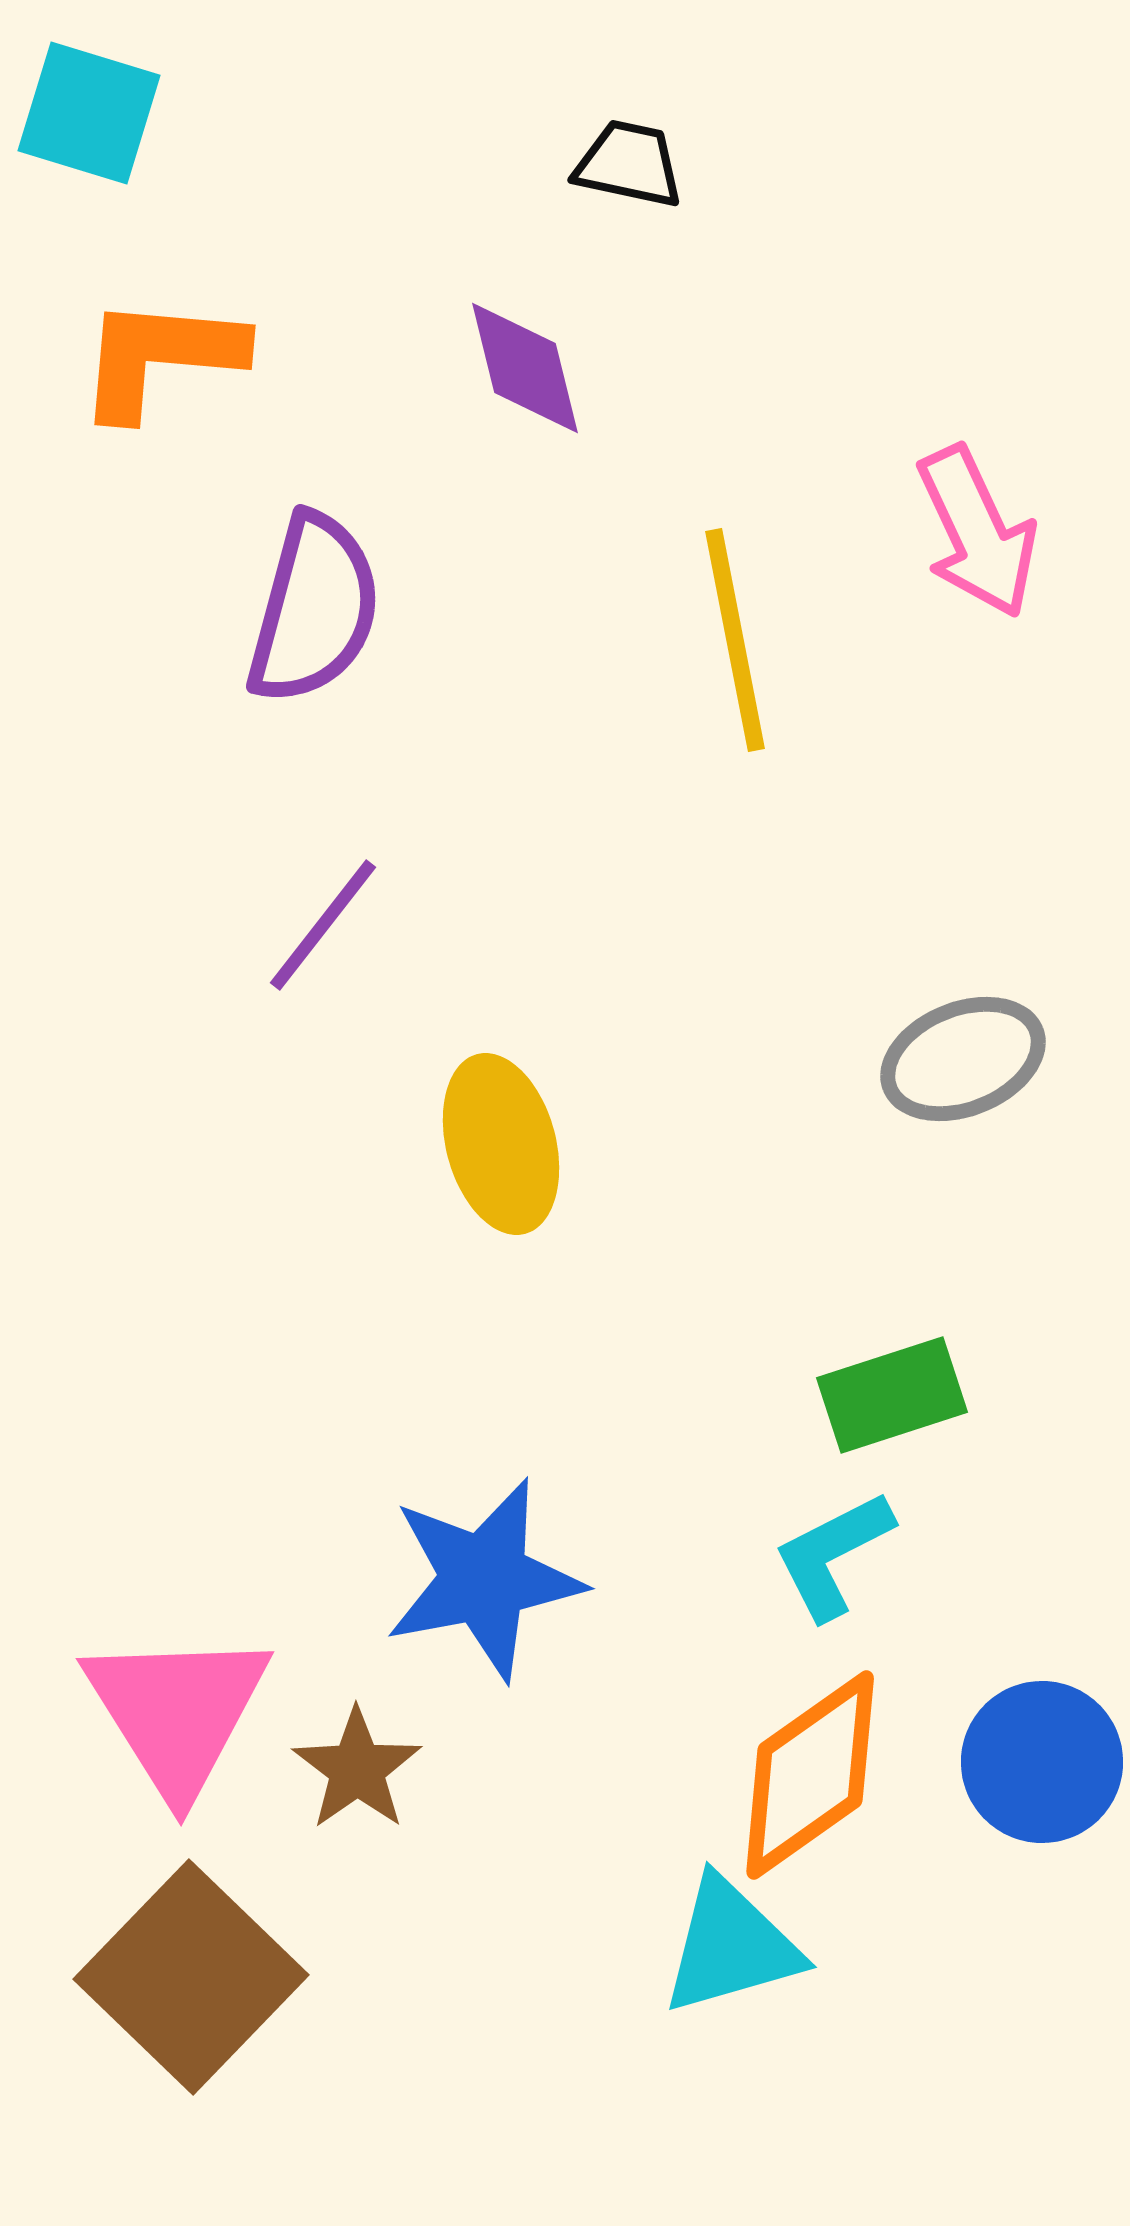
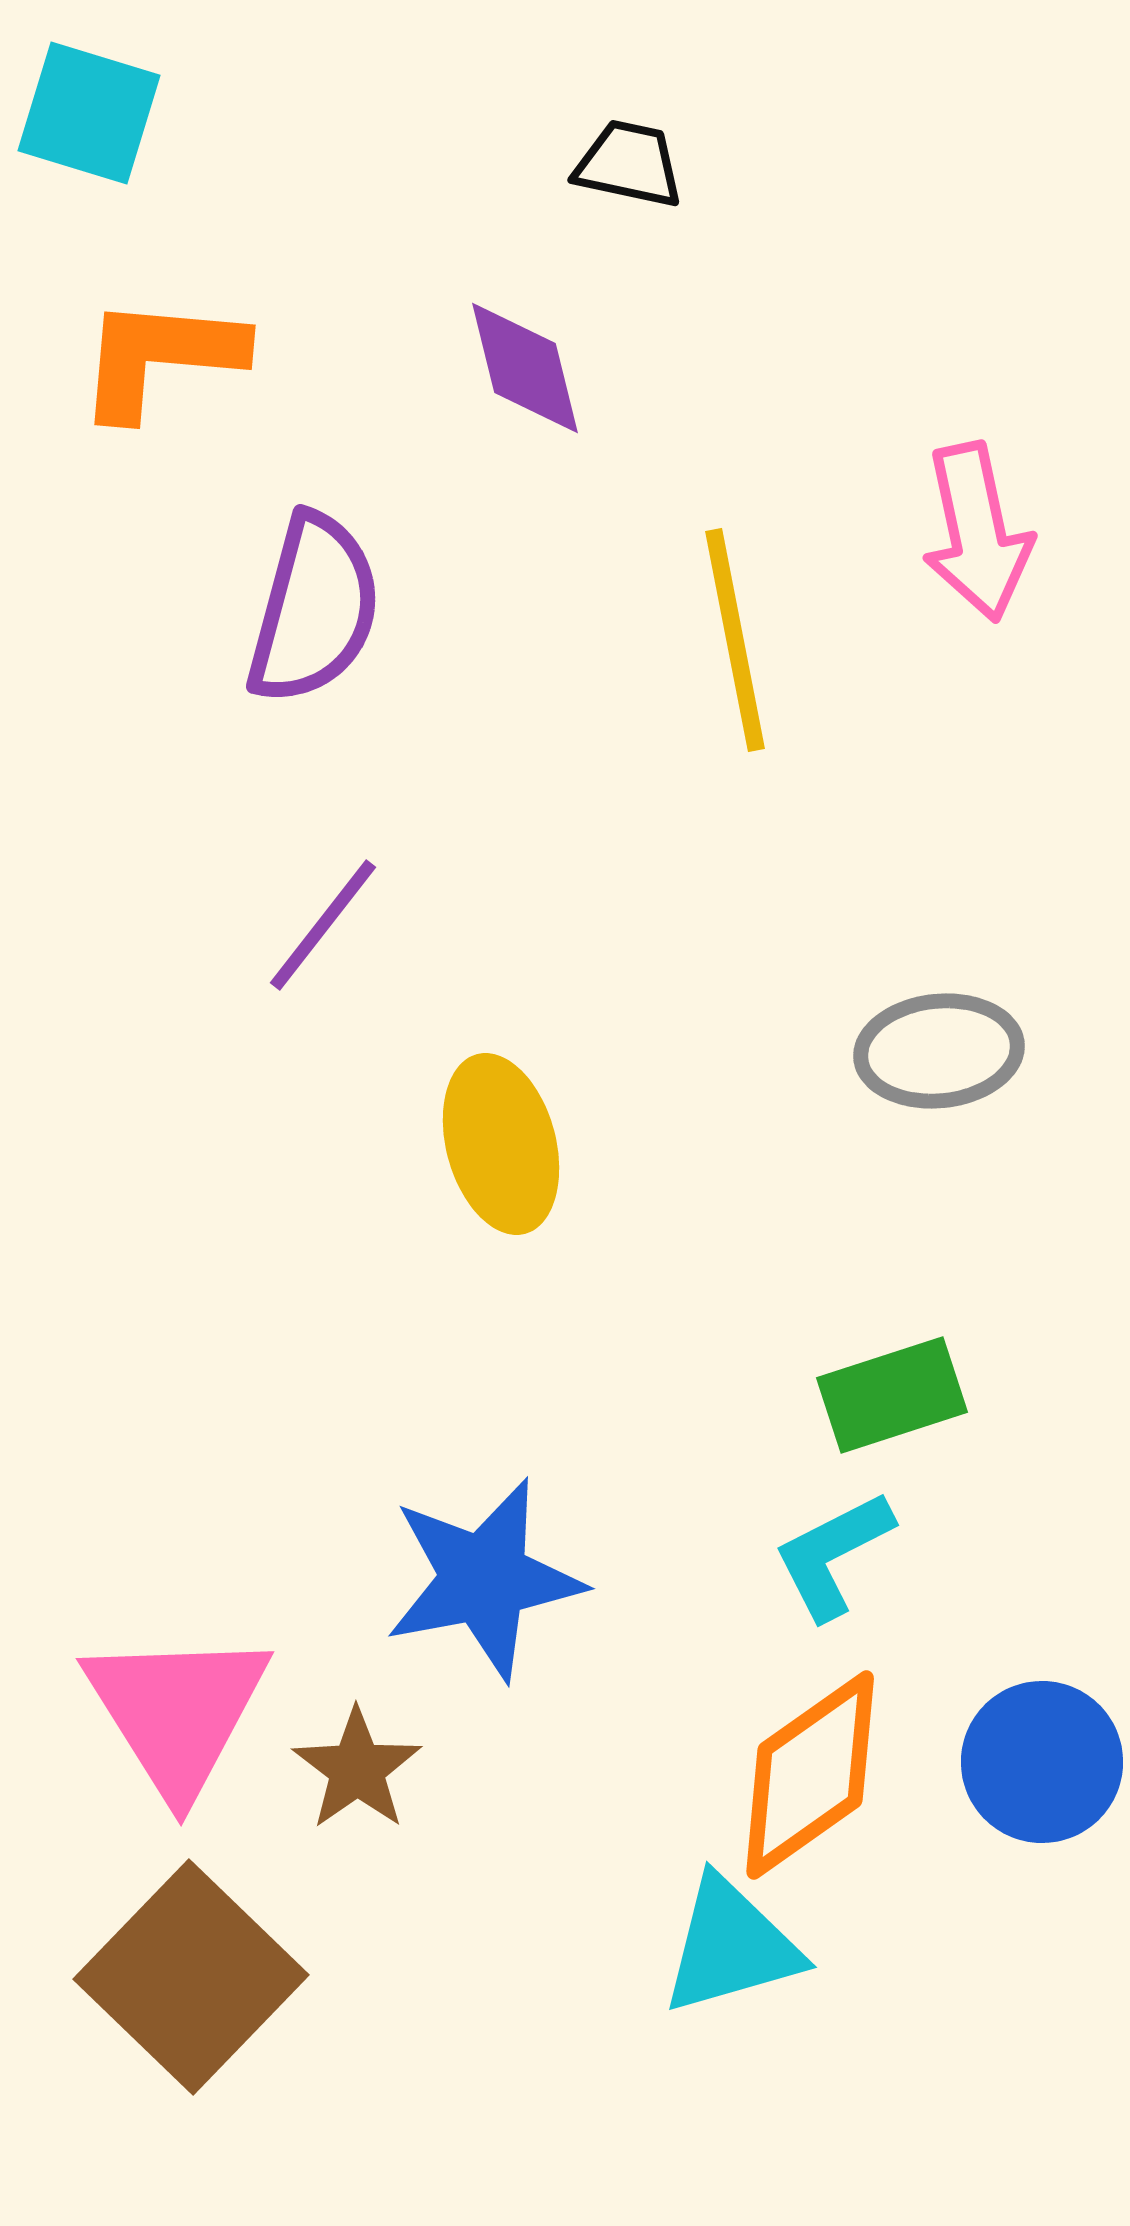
pink arrow: rotated 13 degrees clockwise
gray ellipse: moved 24 px left, 8 px up; rotated 16 degrees clockwise
